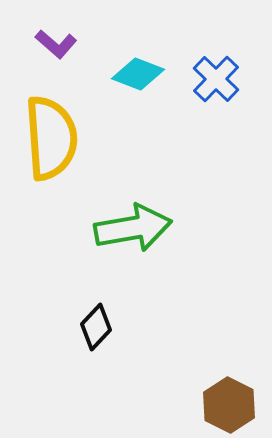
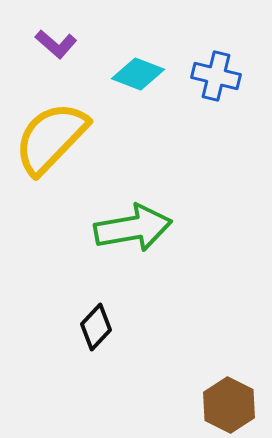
blue cross: moved 3 px up; rotated 30 degrees counterclockwise
yellow semicircle: rotated 132 degrees counterclockwise
